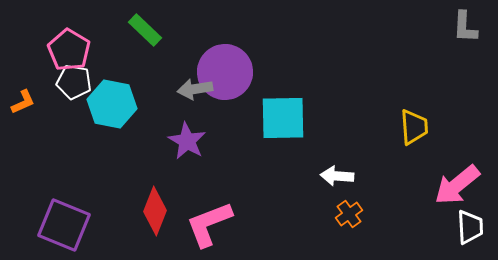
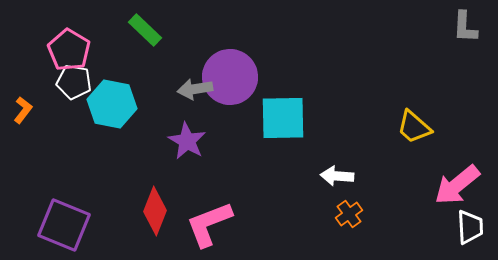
purple circle: moved 5 px right, 5 px down
orange L-shape: moved 8 px down; rotated 28 degrees counterclockwise
yellow trapezoid: rotated 135 degrees clockwise
